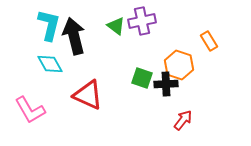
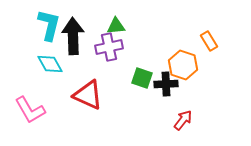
purple cross: moved 33 px left, 26 px down
green triangle: rotated 42 degrees counterclockwise
black arrow: moved 1 px left; rotated 12 degrees clockwise
orange hexagon: moved 4 px right
